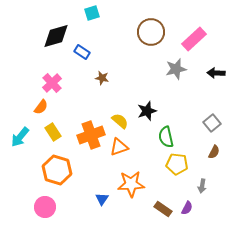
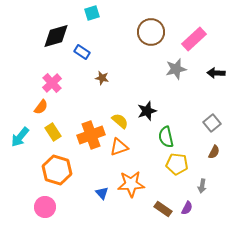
blue triangle: moved 6 px up; rotated 16 degrees counterclockwise
